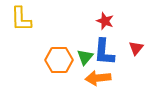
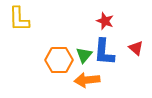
yellow L-shape: moved 2 px left
red triangle: rotated 28 degrees counterclockwise
green triangle: moved 1 px left, 2 px up
orange arrow: moved 11 px left, 2 px down
